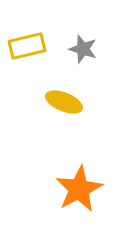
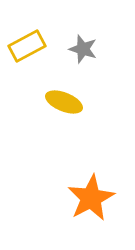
yellow rectangle: rotated 15 degrees counterclockwise
orange star: moved 12 px right, 9 px down
